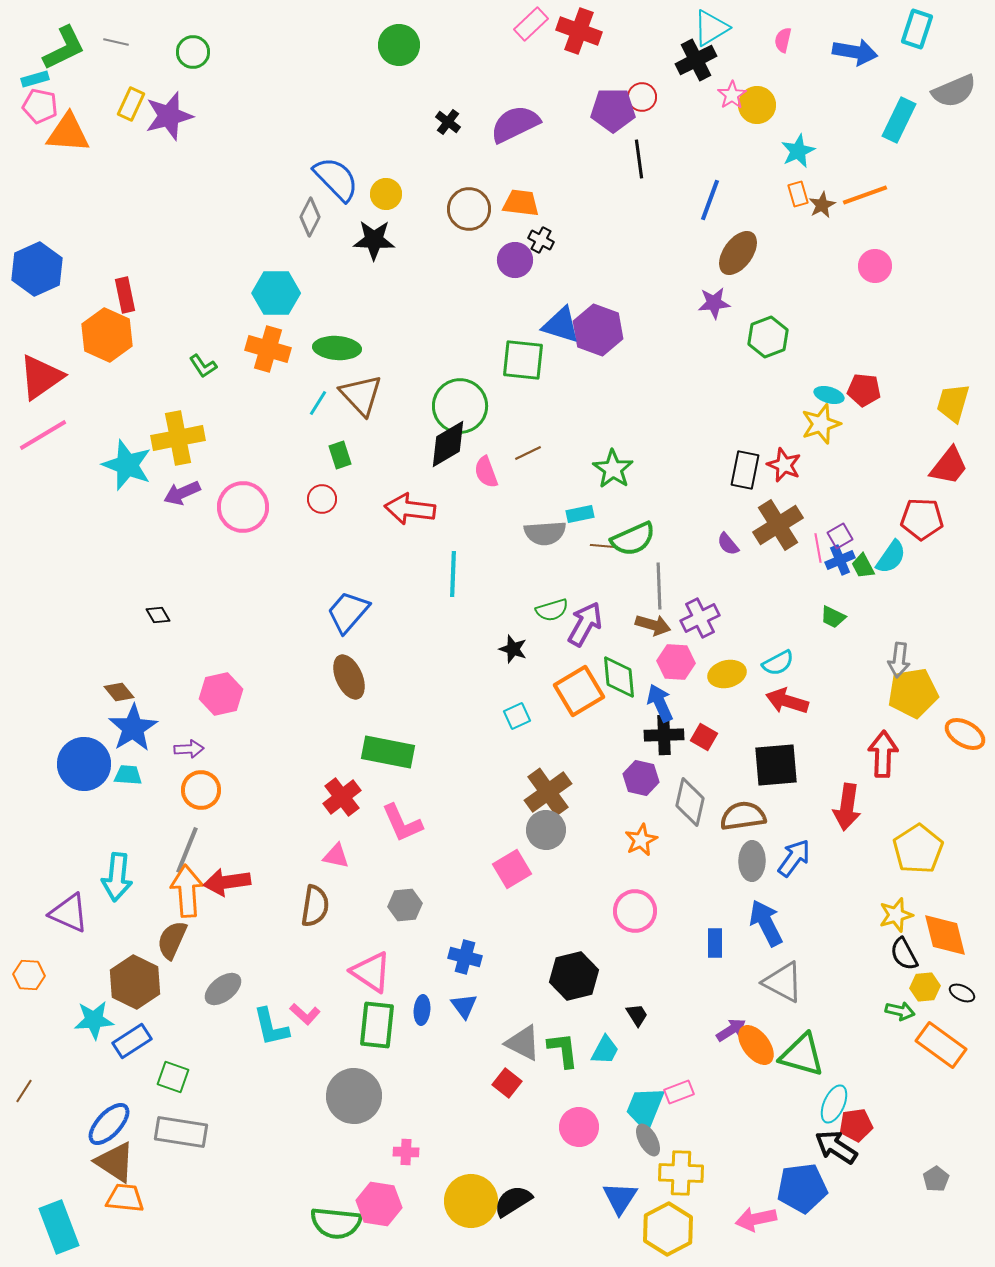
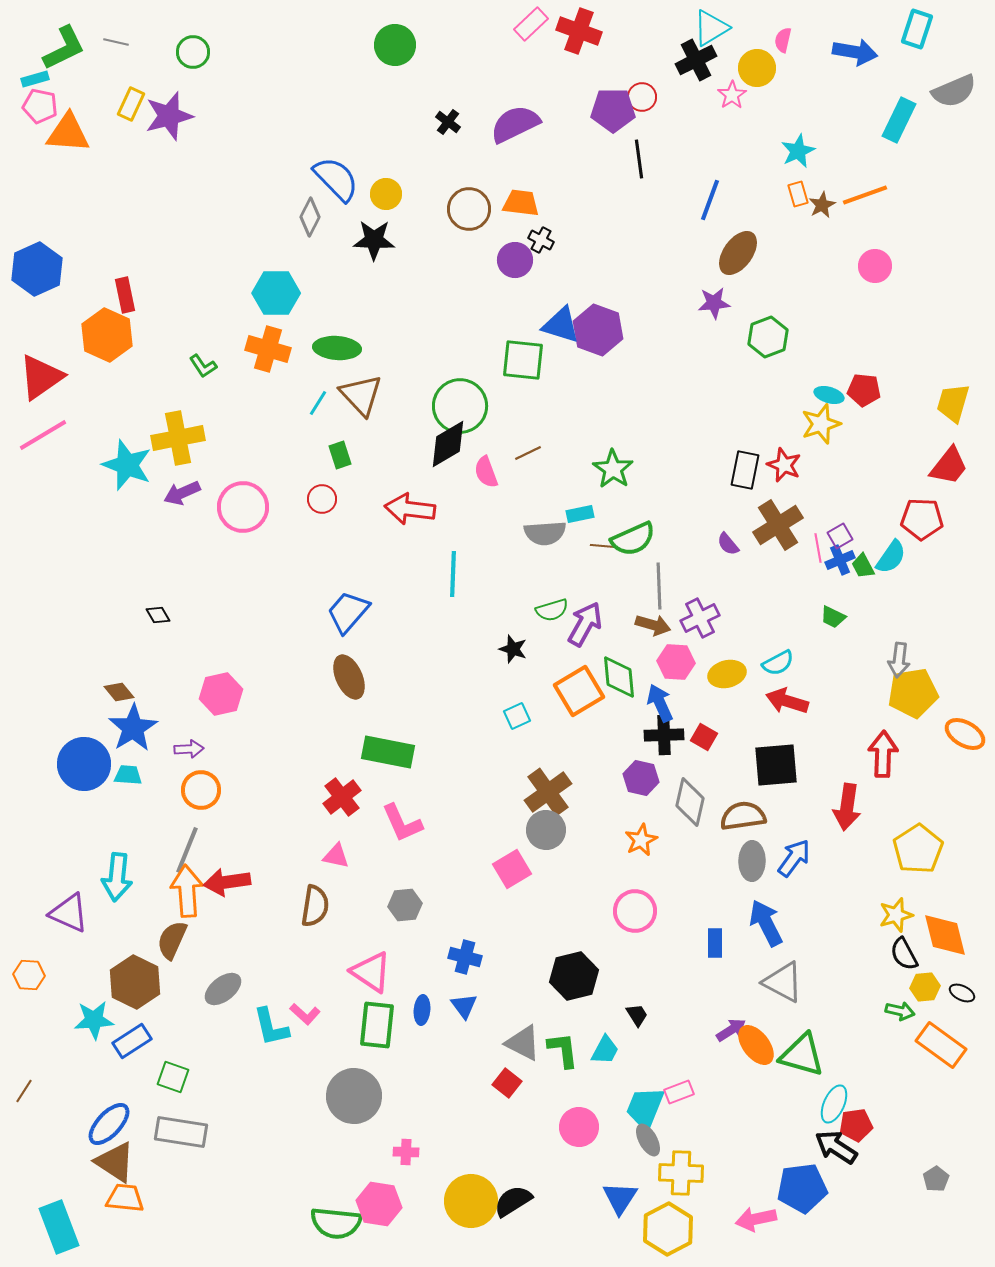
green circle at (399, 45): moved 4 px left
yellow circle at (757, 105): moved 37 px up
